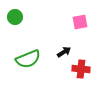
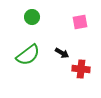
green circle: moved 17 px right
black arrow: moved 2 px left, 1 px down; rotated 64 degrees clockwise
green semicircle: moved 4 px up; rotated 15 degrees counterclockwise
